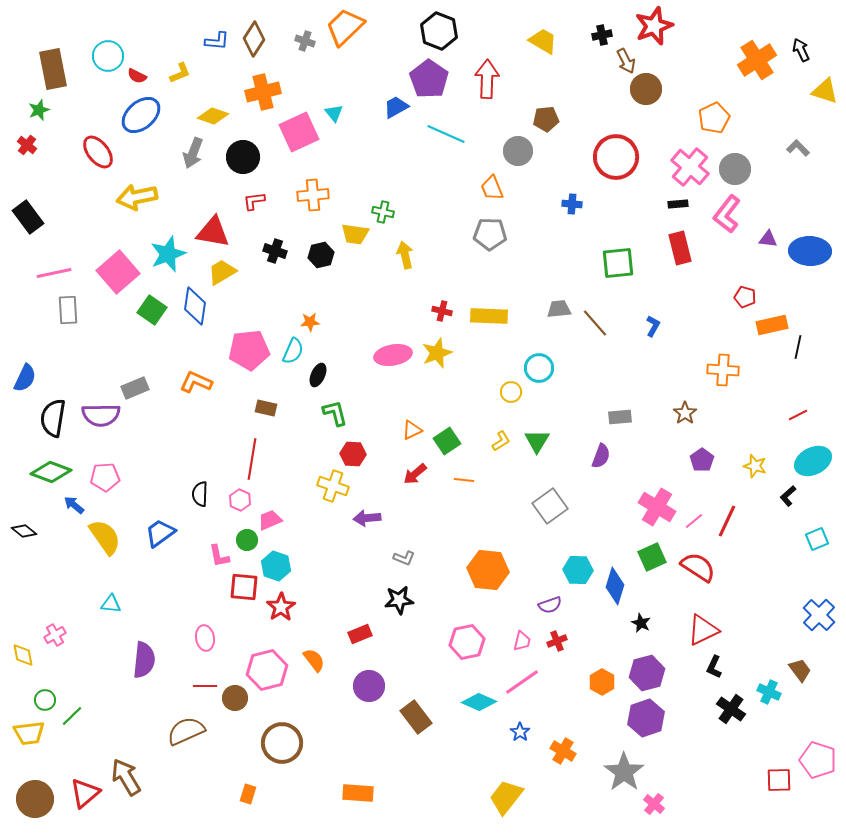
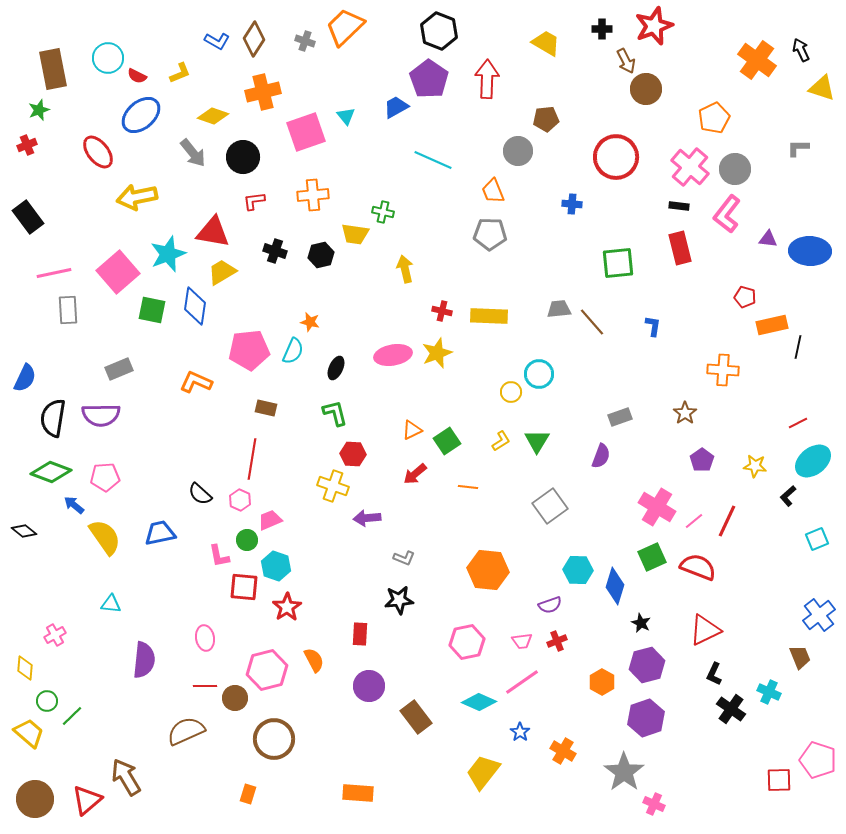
black cross at (602, 35): moved 6 px up; rotated 12 degrees clockwise
blue L-shape at (217, 41): rotated 25 degrees clockwise
yellow trapezoid at (543, 41): moved 3 px right, 2 px down
cyan circle at (108, 56): moved 2 px down
orange cross at (757, 60): rotated 21 degrees counterclockwise
yellow triangle at (825, 91): moved 3 px left, 3 px up
cyan triangle at (334, 113): moved 12 px right, 3 px down
pink square at (299, 132): moved 7 px right; rotated 6 degrees clockwise
cyan line at (446, 134): moved 13 px left, 26 px down
red cross at (27, 145): rotated 30 degrees clockwise
gray L-shape at (798, 148): rotated 45 degrees counterclockwise
gray arrow at (193, 153): rotated 60 degrees counterclockwise
orange trapezoid at (492, 188): moved 1 px right, 3 px down
black rectangle at (678, 204): moved 1 px right, 2 px down; rotated 12 degrees clockwise
yellow arrow at (405, 255): moved 14 px down
green square at (152, 310): rotated 24 degrees counterclockwise
orange star at (310, 322): rotated 18 degrees clockwise
brown line at (595, 323): moved 3 px left, 1 px up
blue L-shape at (653, 326): rotated 20 degrees counterclockwise
cyan circle at (539, 368): moved 6 px down
black ellipse at (318, 375): moved 18 px right, 7 px up
gray rectangle at (135, 388): moved 16 px left, 19 px up
red line at (798, 415): moved 8 px down
gray rectangle at (620, 417): rotated 15 degrees counterclockwise
cyan ellipse at (813, 461): rotated 12 degrees counterclockwise
yellow star at (755, 466): rotated 10 degrees counterclockwise
orange line at (464, 480): moved 4 px right, 7 px down
black semicircle at (200, 494): rotated 50 degrees counterclockwise
blue trapezoid at (160, 533): rotated 24 degrees clockwise
red semicircle at (698, 567): rotated 12 degrees counterclockwise
red star at (281, 607): moved 6 px right
blue cross at (819, 615): rotated 8 degrees clockwise
red triangle at (703, 630): moved 2 px right
red rectangle at (360, 634): rotated 65 degrees counterclockwise
pink trapezoid at (522, 641): rotated 70 degrees clockwise
yellow diamond at (23, 655): moved 2 px right, 13 px down; rotated 15 degrees clockwise
orange semicircle at (314, 660): rotated 10 degrees clockwise
black L-shape at (714, 667): moved 7 px down
brown trapezoid at (800, 670): moved 13 px up; rotated 15 degrees clockwise
purple hexagon at (647, 673): moved 8 px up
green circle at (45, 700): moved 2 px right, 1 px down
yellow trapezoid at (29, 733): rotated 132 degrees counterclockwise
brown circle at (282, 743): moved 8 px left, 4 px up
red triangle at (85, 793): moved 2 px right, 7 px down
yellow trapezoid at (506, 797): moved 23 px left, 25 px up
pink cross at (654, 804): rotated 15 degrees counterclockwise
